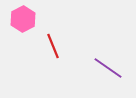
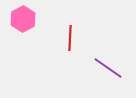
red line: moved 17 px right, 8 px up; rotated 25 degrees clockwise
